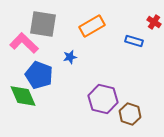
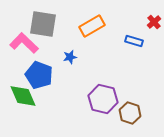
red cross: rotated 16 degrees clockwise
brown hexagon: moved 1 px up
